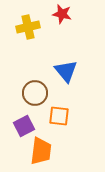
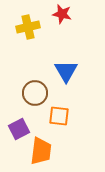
blue triangle: rotated 10 degrees clockwise
purple square: moved 5 px left, 3 px down
